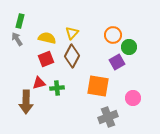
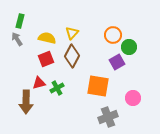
green cross: rotated 24 degrees counterclockwise
